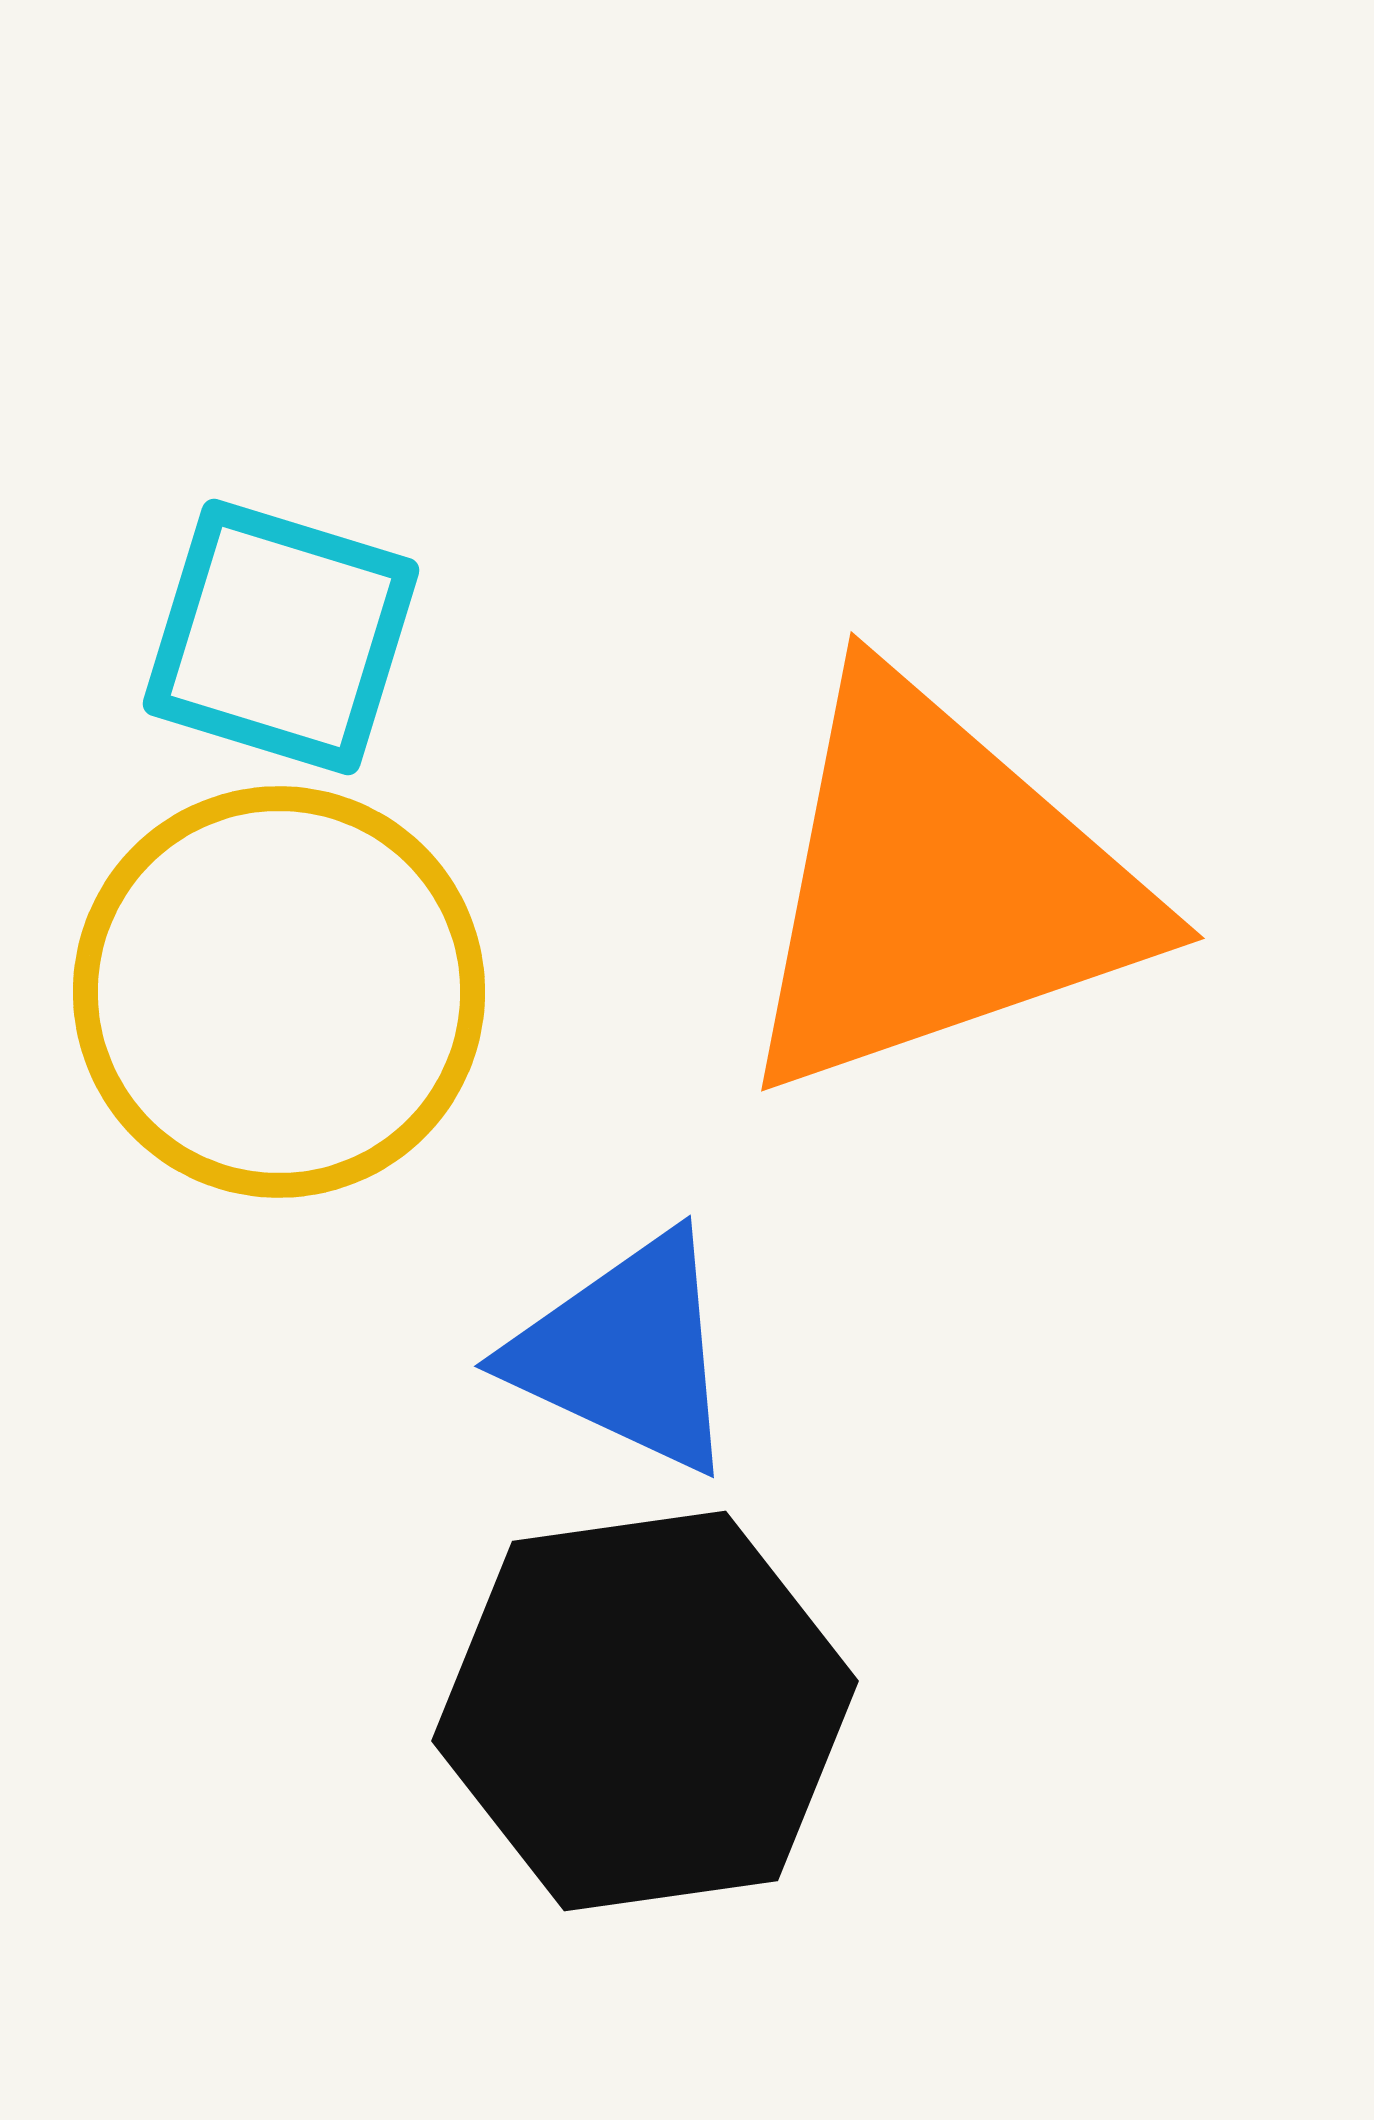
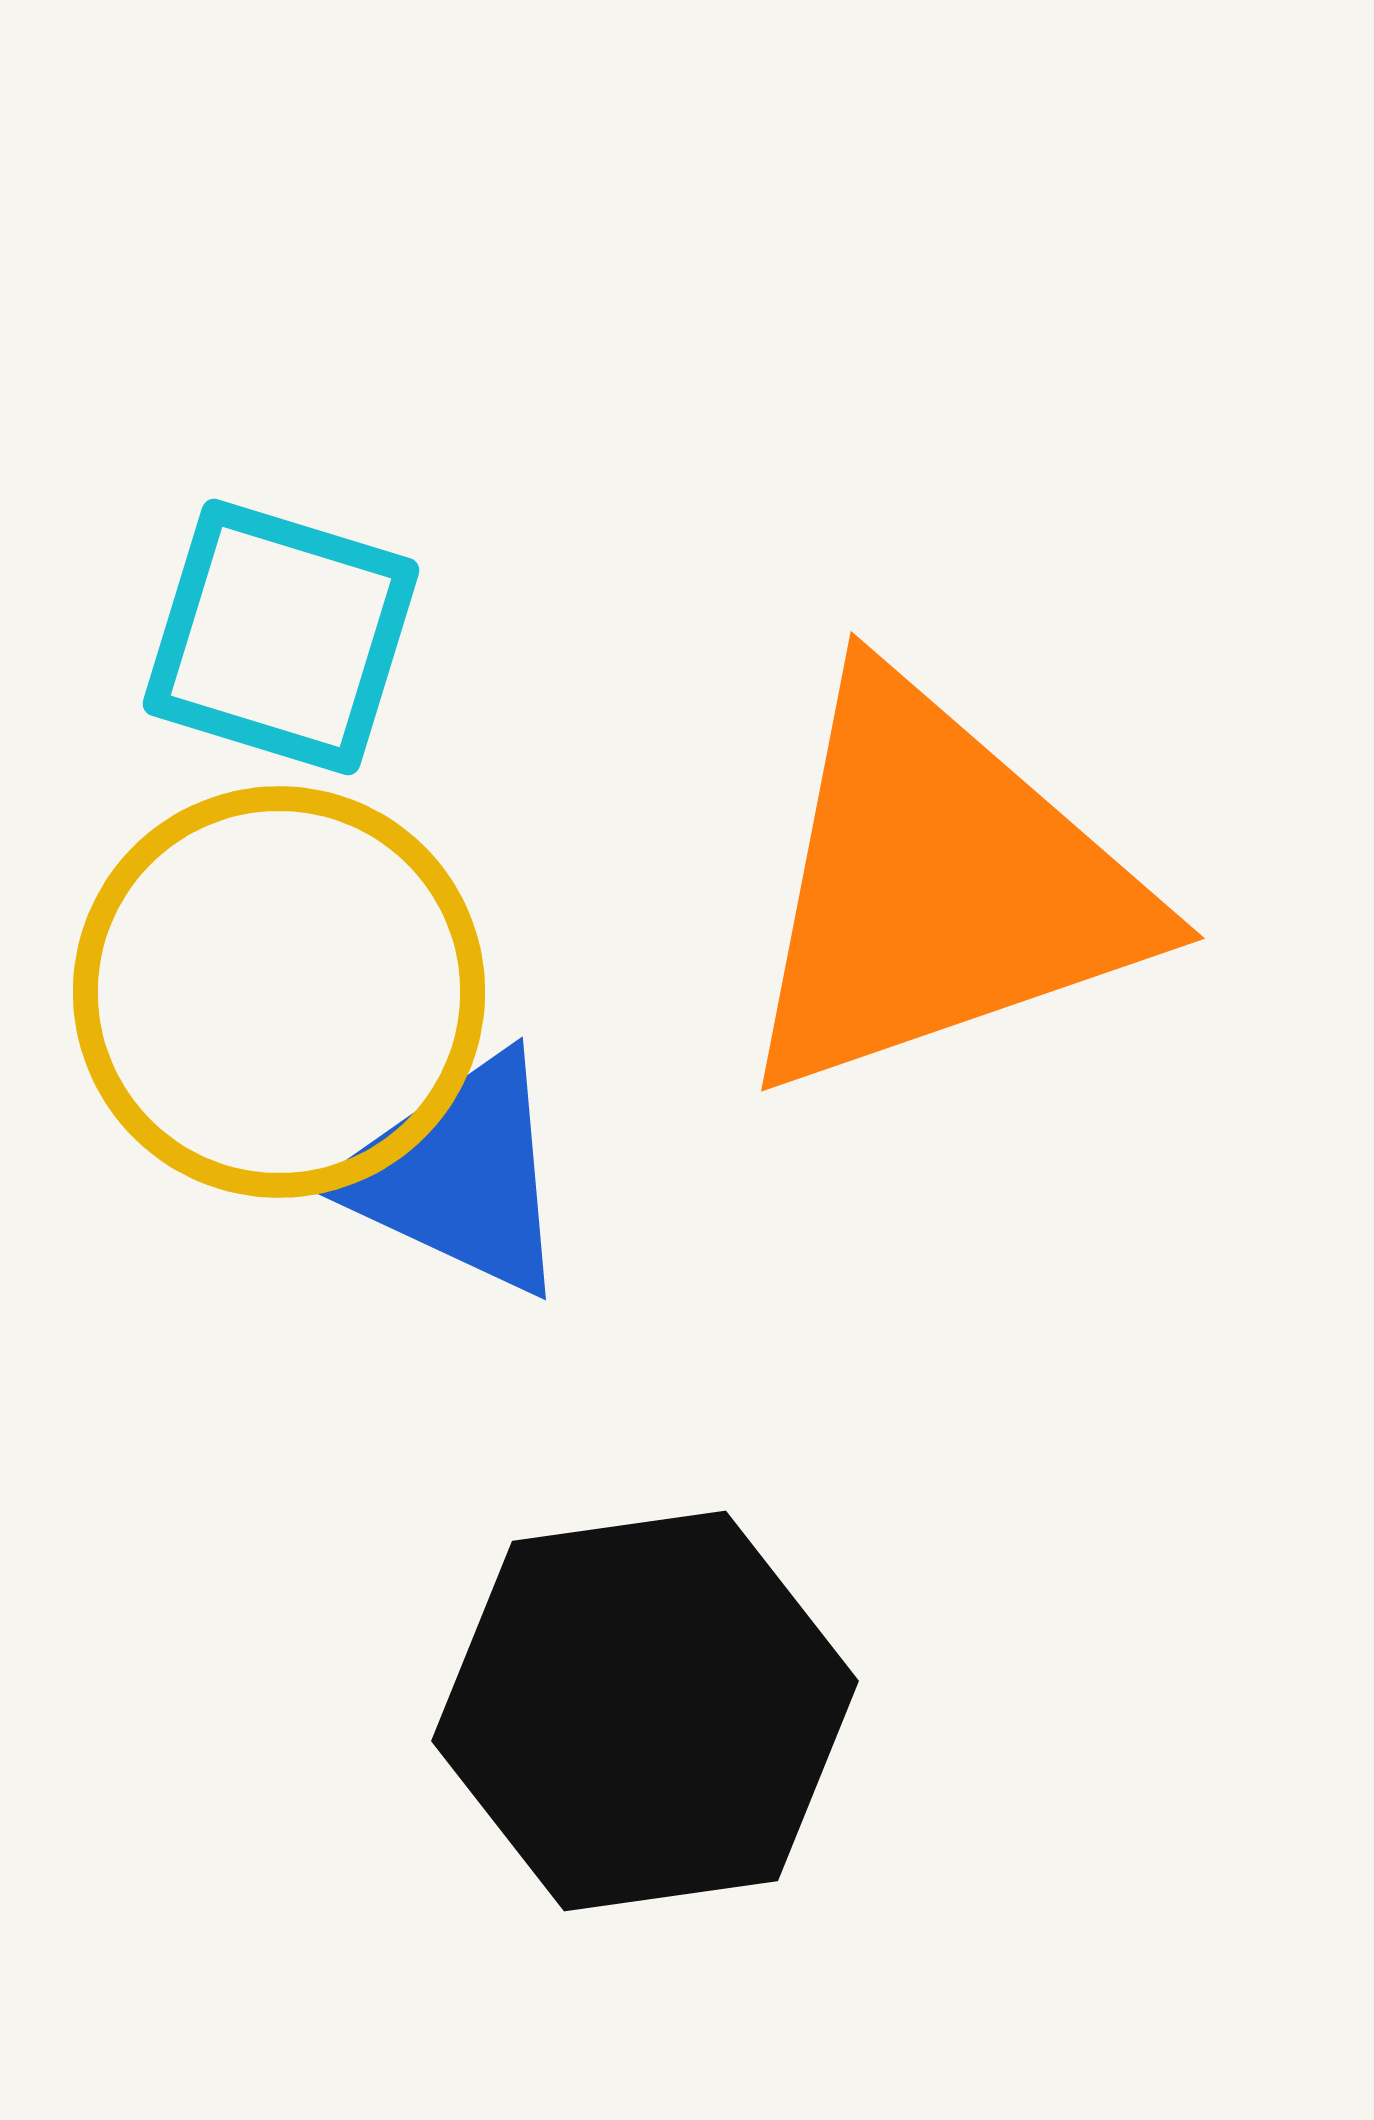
blue triangle: moved 168 px left, 178 px up
